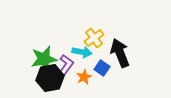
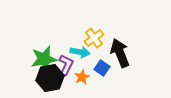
cyan arrow: moved 2 px left
purple L-shape: rotated 10 degrees counterclockwise
orange star: moved 2 px left
